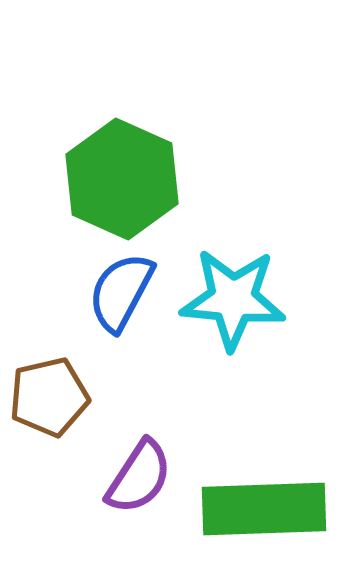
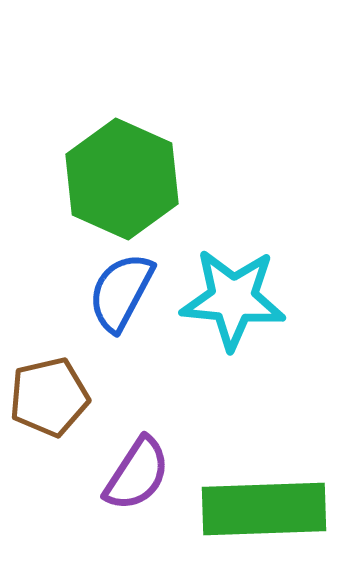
purple semicircle: moved 2 px left, 3 px up
